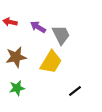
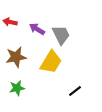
purple arrow: moved 1 px left, 2 px down
